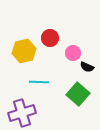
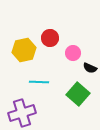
yellow hexagon: moved 1 px up
black semicircle: moved 3 px right, 1 px down
